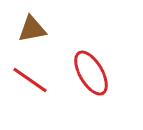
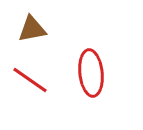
red ellipse: rotated 24 degrees clockwise
